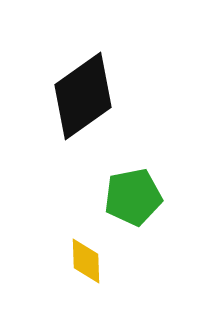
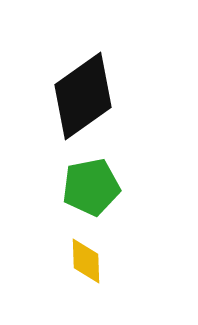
green pentagon: moved 42 px left, 10 px up
